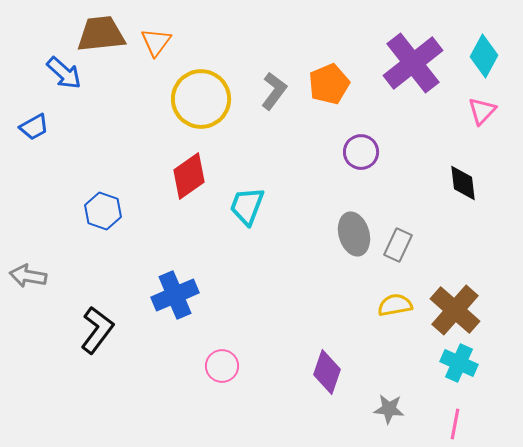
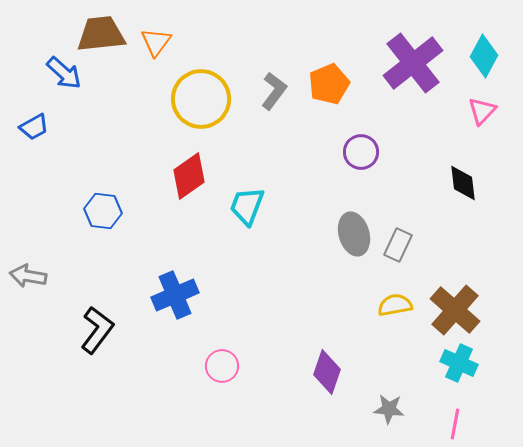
blue hexagon: rotated 12 degrees counterclockwise
